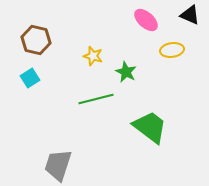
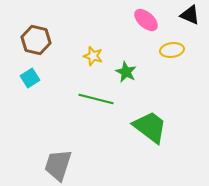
green line: rotated 28 degrees clockwise
